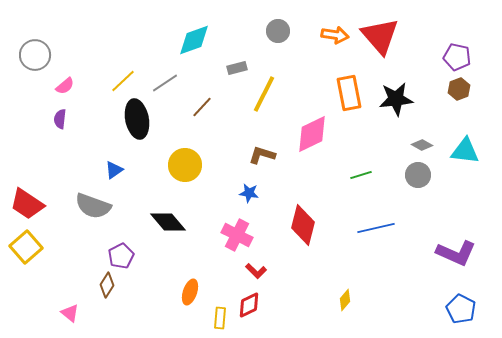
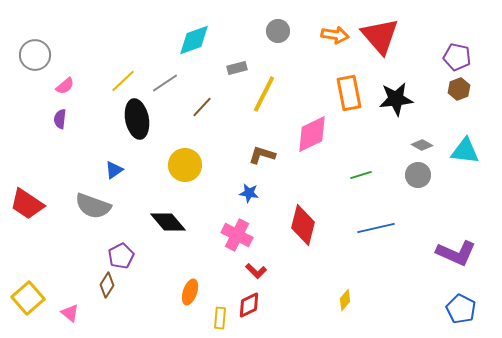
yellow square at (26, 247): moved 2 px right, 51 px down
